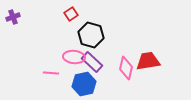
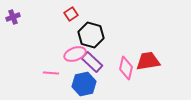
pink ellipse: moved 1 px right, 3 px up; rotated 25 degrees counterclockwise
